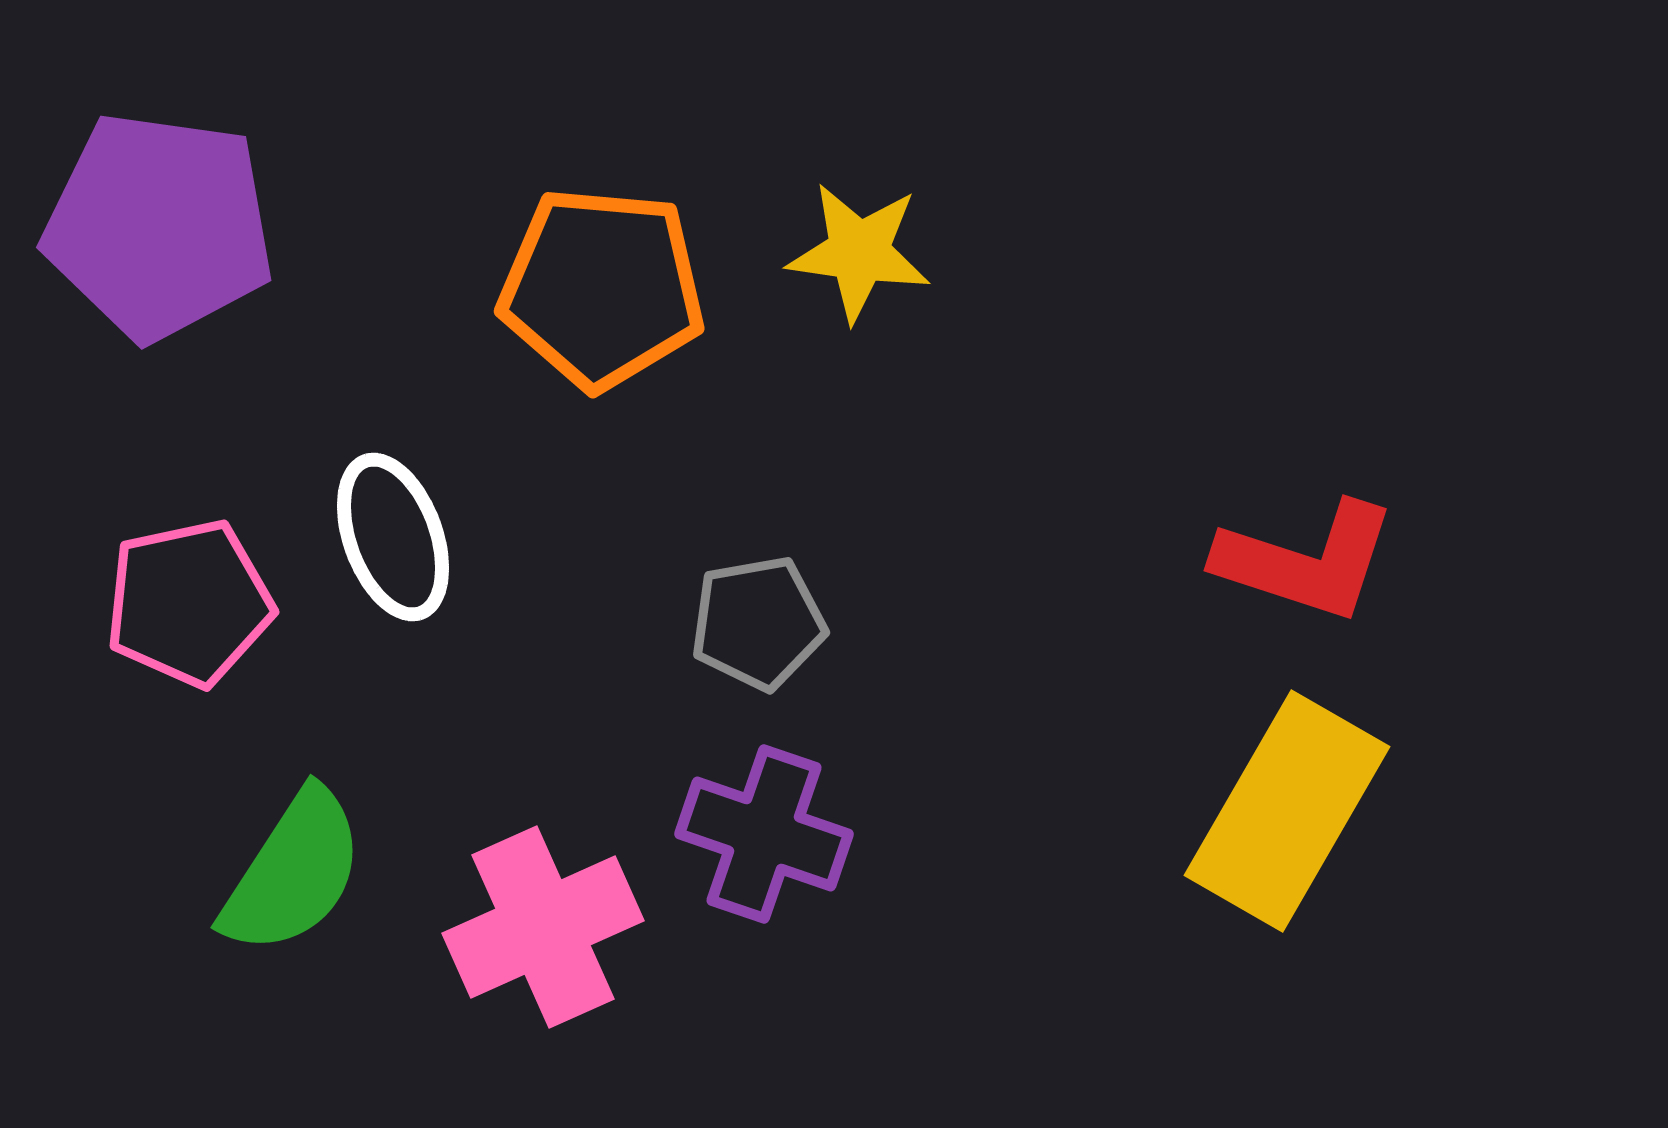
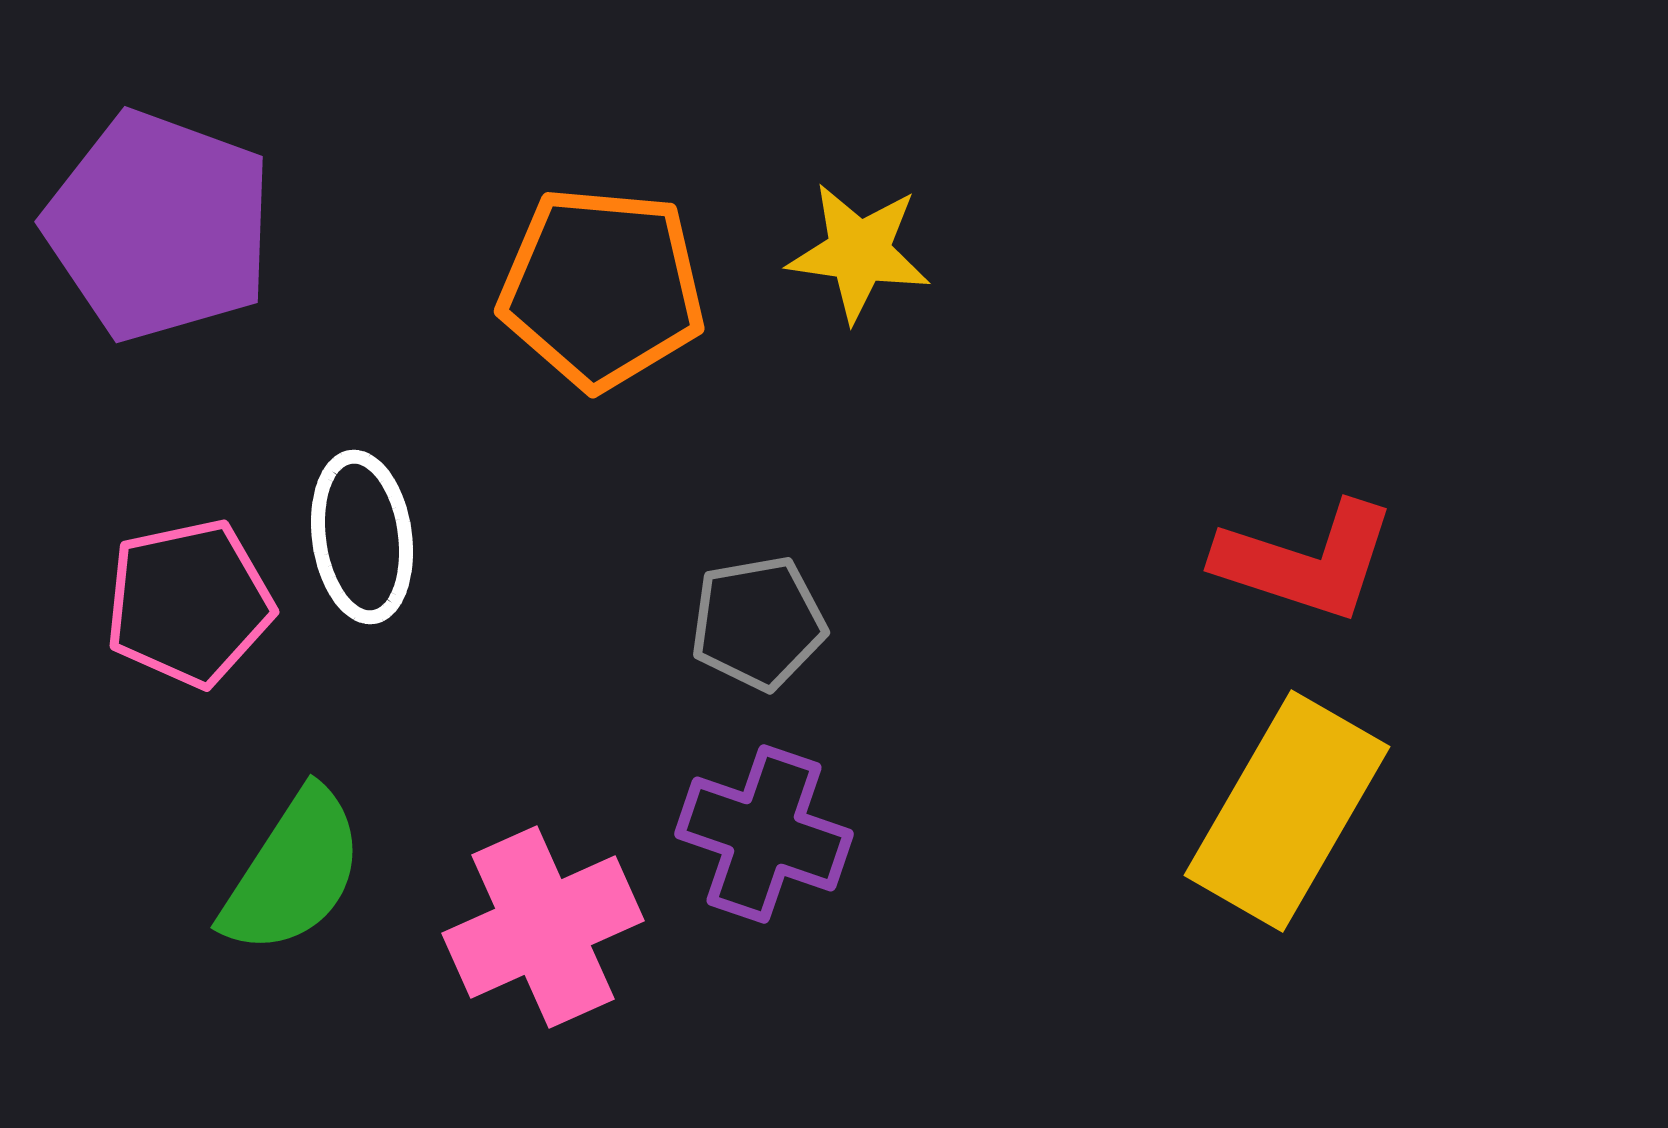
purple pentagon: rotated 12 degrees clockwise
white ellipse: moved 31 px left; rotated 12 degrees clockwise
